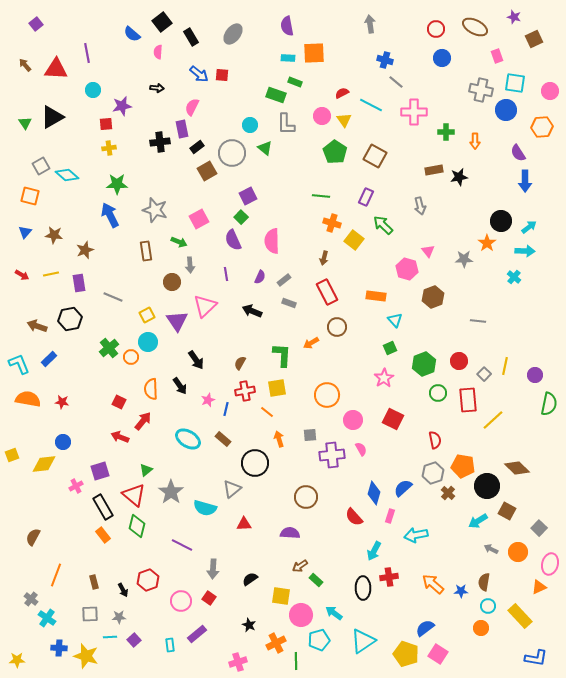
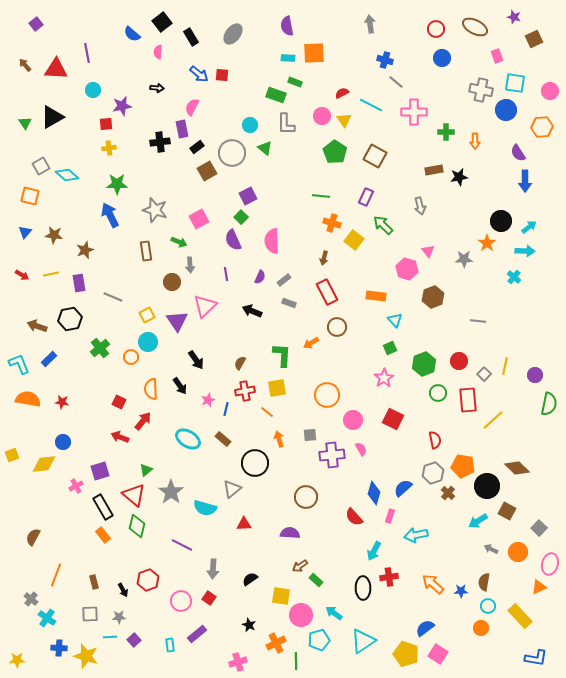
green cross at (109, 348): moved 9 px left
